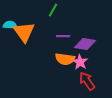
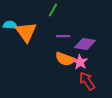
orange triangle: moved 2 px right
orange semicircle: rotated 12 degrees clockwise
